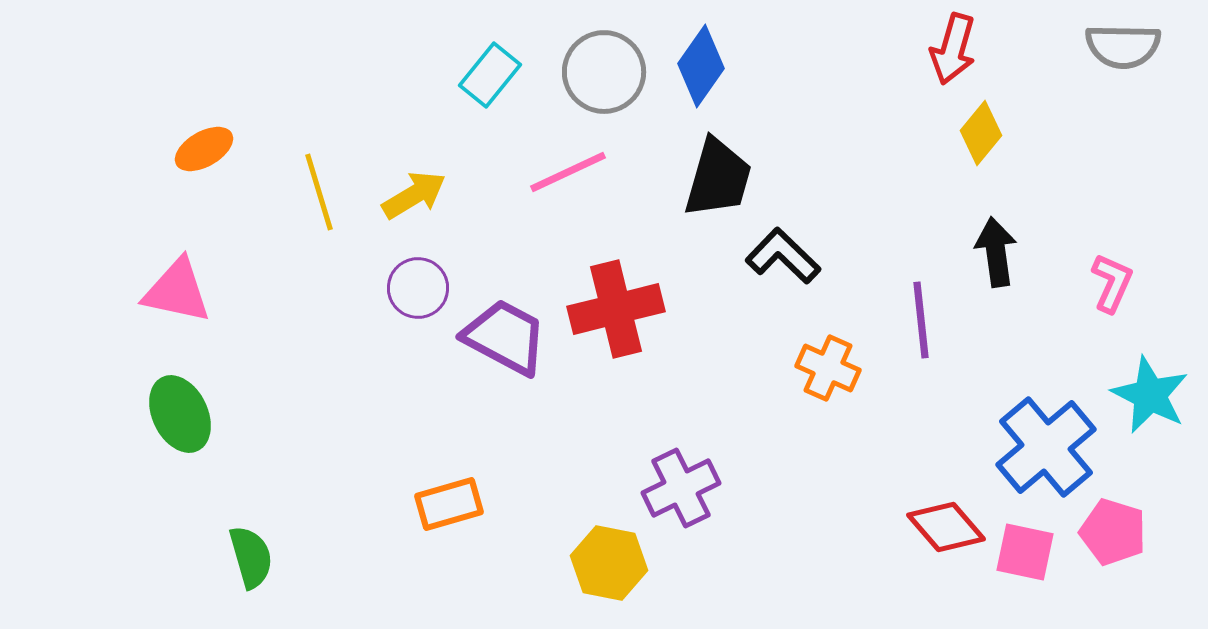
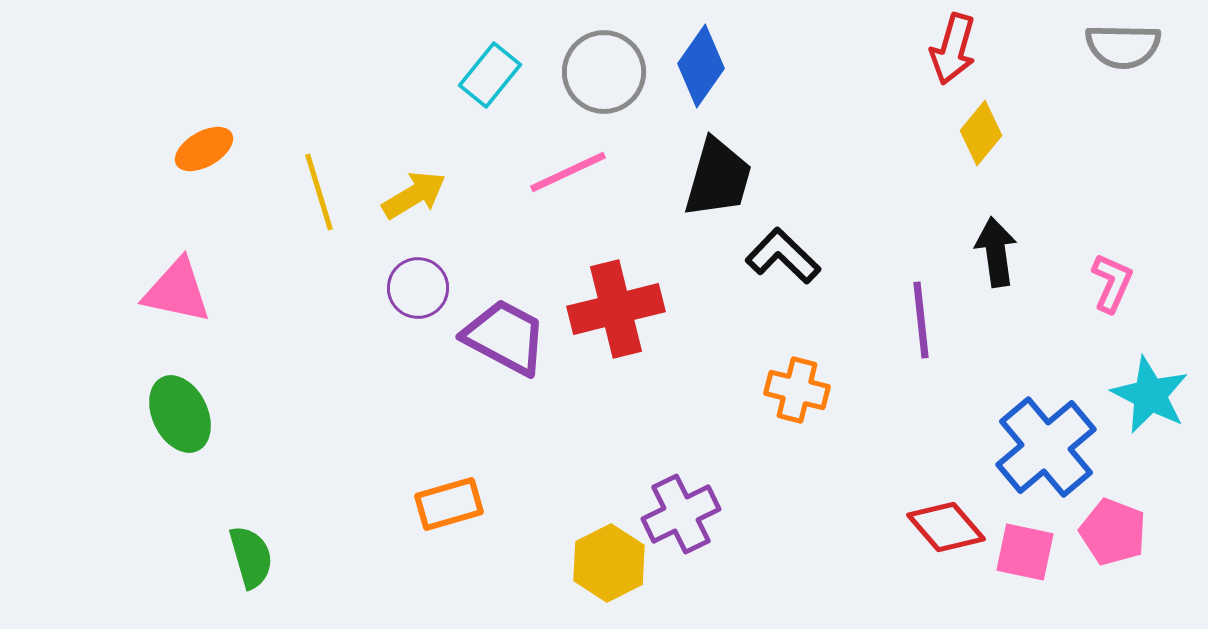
orange cross: moved 31 px left, 22 px down; rotated 10 degrees counterclockwise
purple cross: moved 26 px down
pink pentagon: rotated 4 degrees clockwise
yellow hexagon: rotated 22 degrees clockwise
